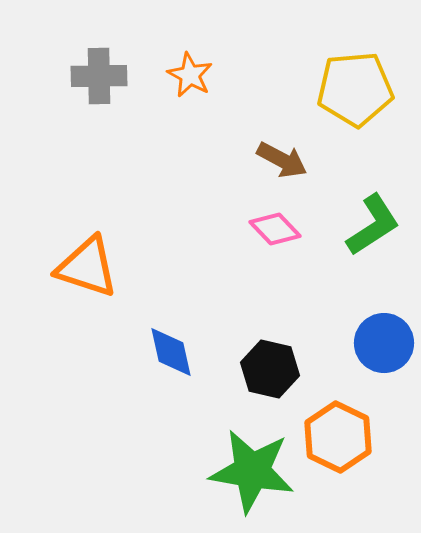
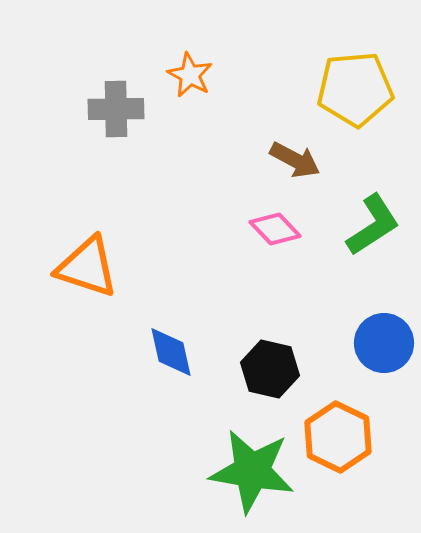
gray cross: moved 17 px right, 33 px down
brown arrow: moved 13 px right
